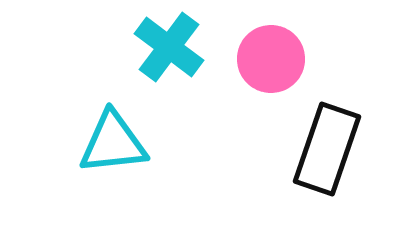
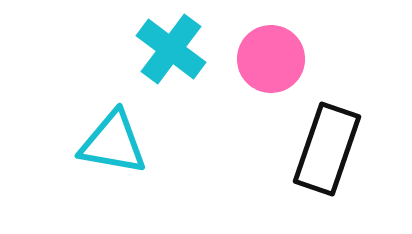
cyan cross: moved 2 px right, 2 px down
cyan triangle: rotated 16 degrees clockwise
